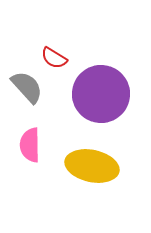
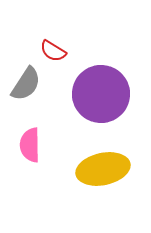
red semicircle: moved 1 px left, 7 px up
gray semicircle: moved 1 px left, 3 px up; rotated 75 degrees clockwise
yellow ellipse: moved 11 px right, 3 px down; rotated 24 degrees counterclockwise
